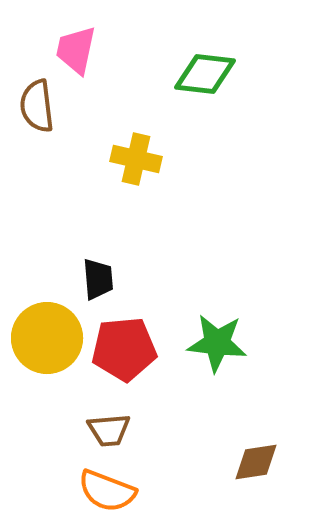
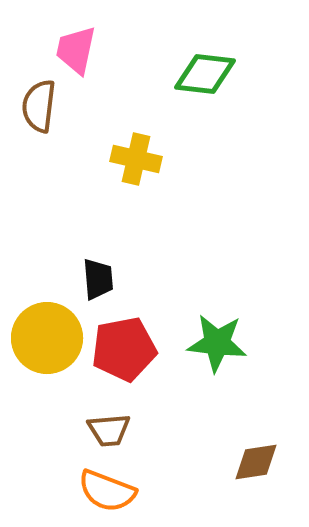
brown semicircle: moved 2 px right; rotated 14 degrees clockwise
red pentagon: rotated 6 degrees counterclockwise
